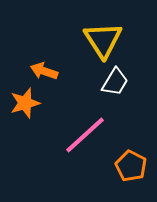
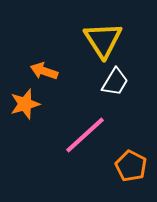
orange star: moved 1 px down
